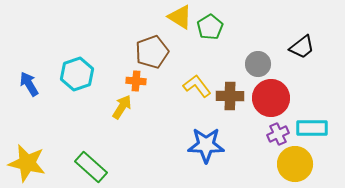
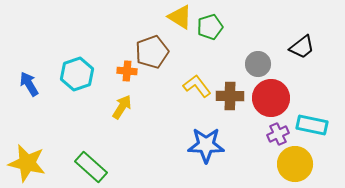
green pentagon: rotated 15 degrees clockwise
orange cross: moved 9 px left, 10 px up
cyan rectangle: moved 3 px up; rotated 12 degrees clockwise
